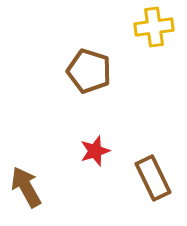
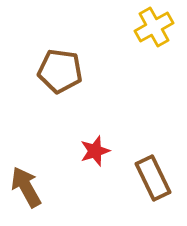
yellow cross: rotated 21 degrees counterclockwise
brown pentagon: moved 29 px left; rotated 9 degrees counterclockwise
